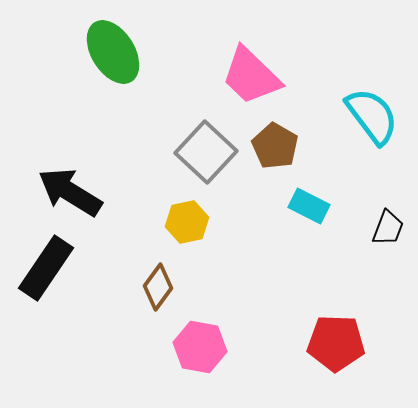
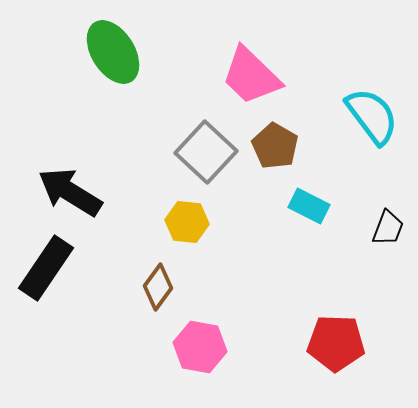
yellow hexagon: rotated 18 degrees clockwise
